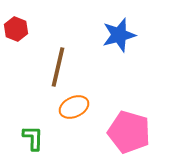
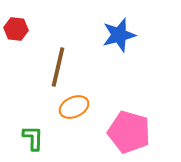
red hexagon: rotated 15 degrees counterclockwise
